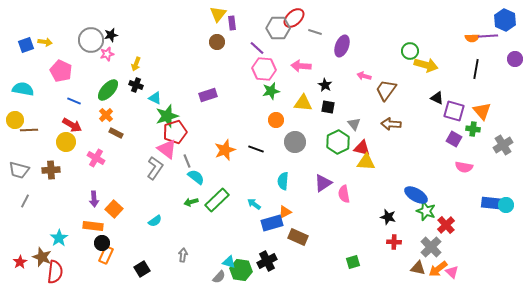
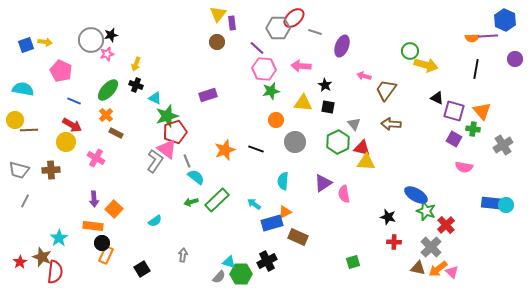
gray L-shape at (155, 168): moved 7 px up
green hexagon at (241, 270): moved 4 px down; rotated 10 degrees counterclockwise
